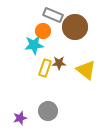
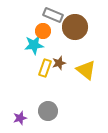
brown star: rotated 16 degrees counterclockwise
